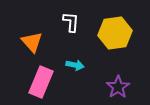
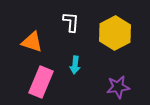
yellow hexagon: rotated 20 degrees counterclockwise
orange triangle: rotated 30 degrees counterclockwise
cyan arrow: rotated 84 degrees clockwise
purple star: rotated 25 degrees clockwise
